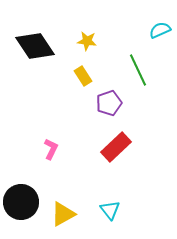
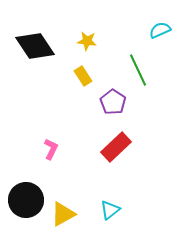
purple pentagon: moved 4 px right, 1 px up; rotated 20 degrees counterclockwise
black circle: moved 5 px right, 2 px up
cyan triangle: rotated 30 degrees clockwise
